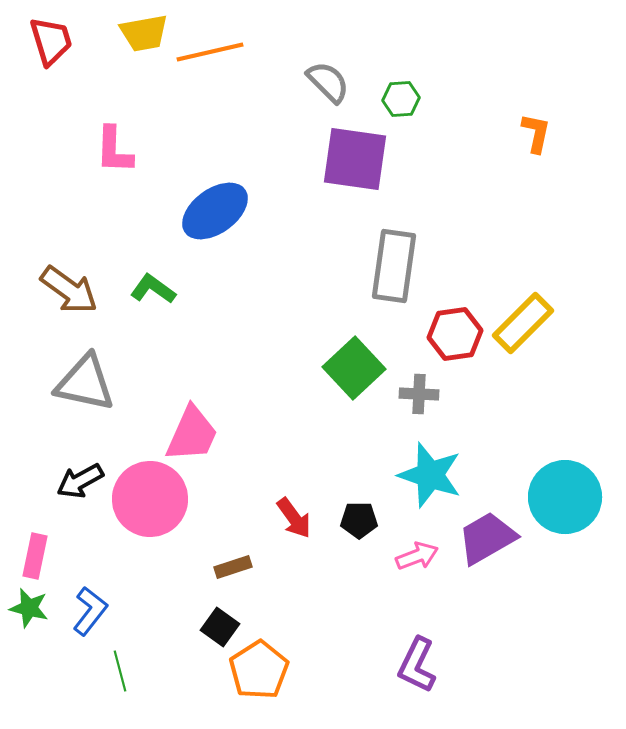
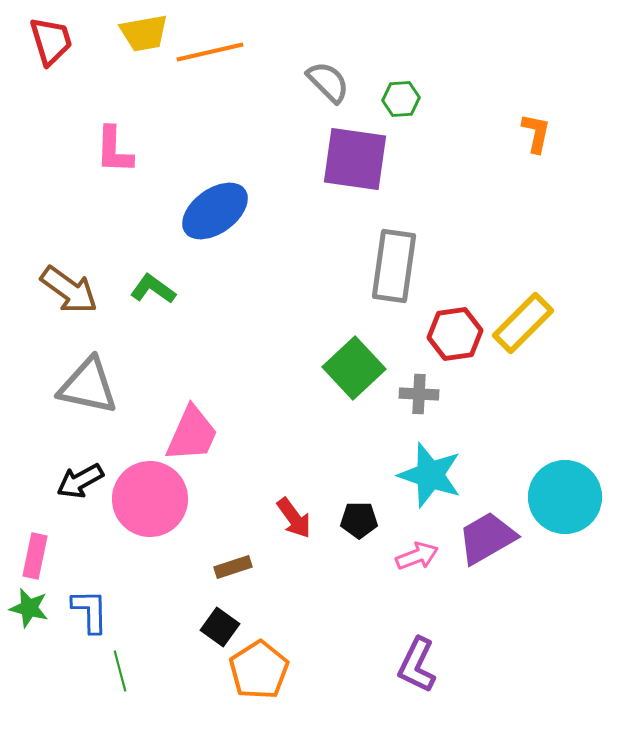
gray triangle: moved 3 px right, 3 px down
blue L-shape: rotated 39 degrees counterclockwise
